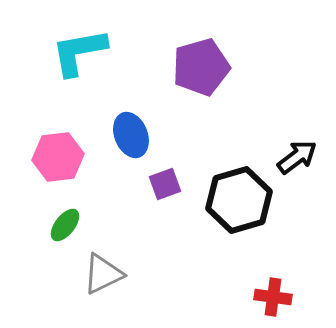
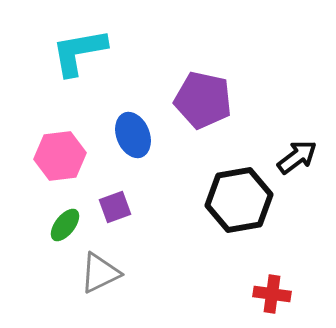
purple pentagon: moved 2 px right, 33 px down; rotated 28 degrees clockwise
blue ellipse: moved 2 px right
pink hexagon: moved 2 px right, 1 px up
purple square: moved 50 px left, 23 px down
black hexagon: rotated 6 degrees clockwise
gray triangle: moved 3 px left, 1 px up
red cross: moved 1 px left, 3 px up
